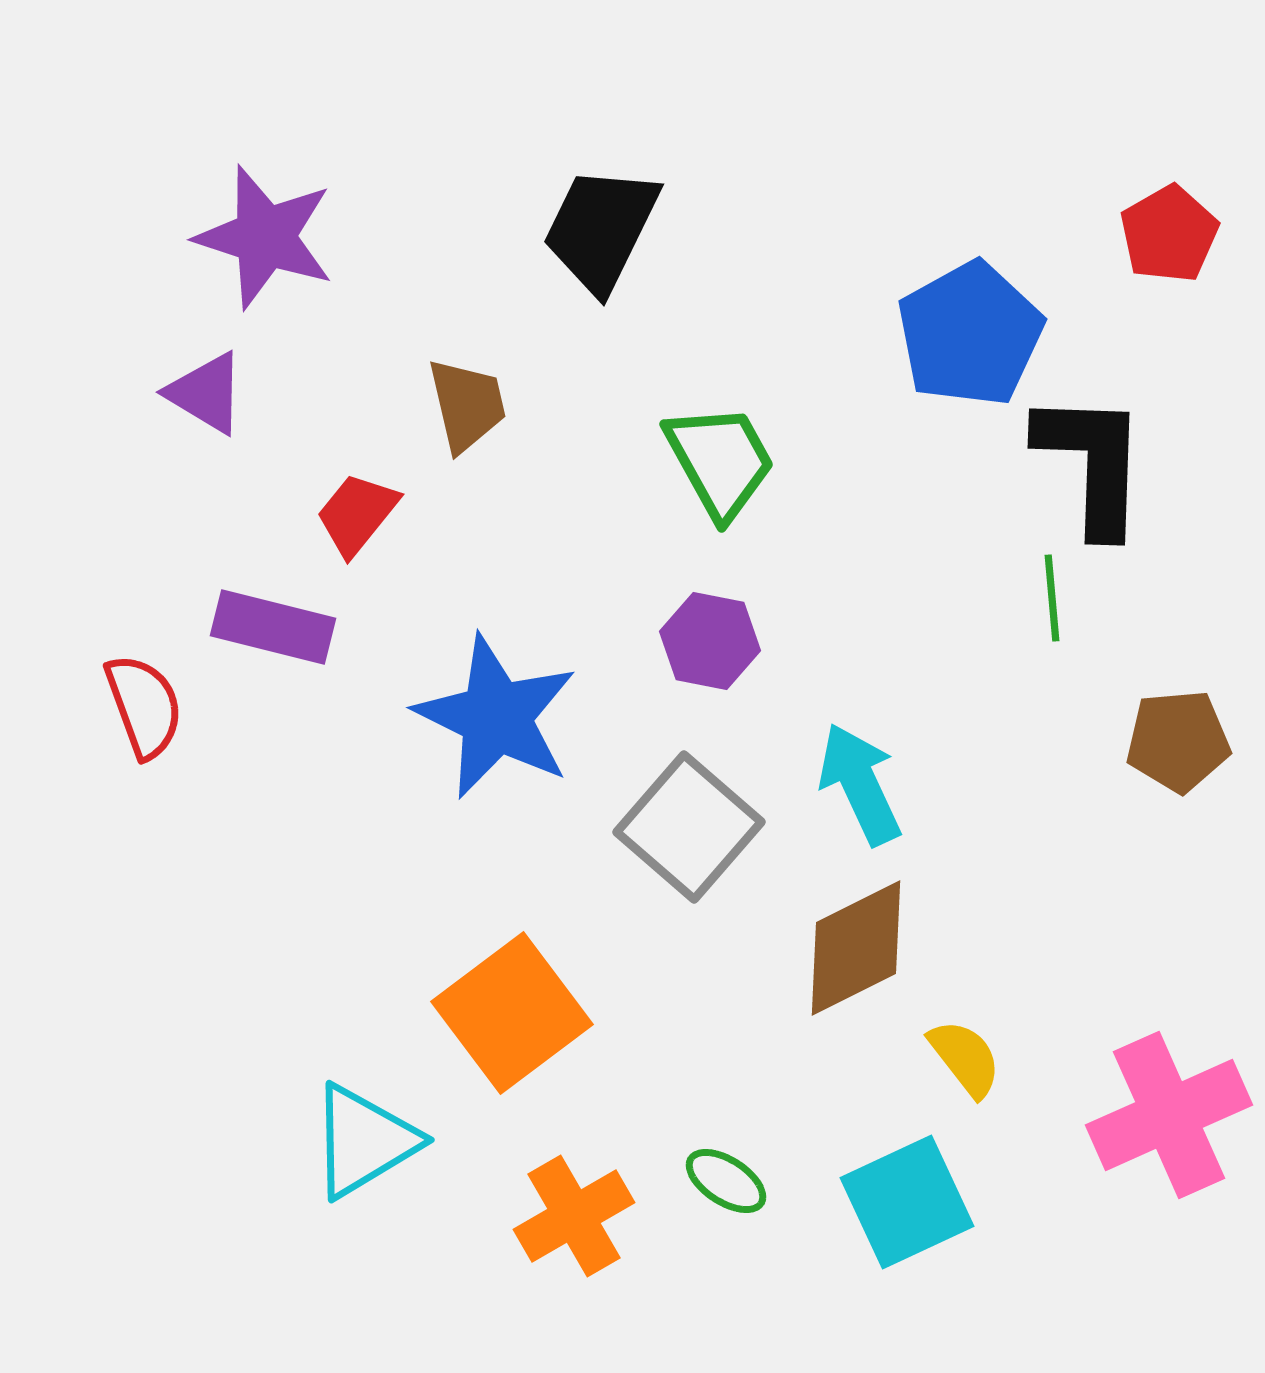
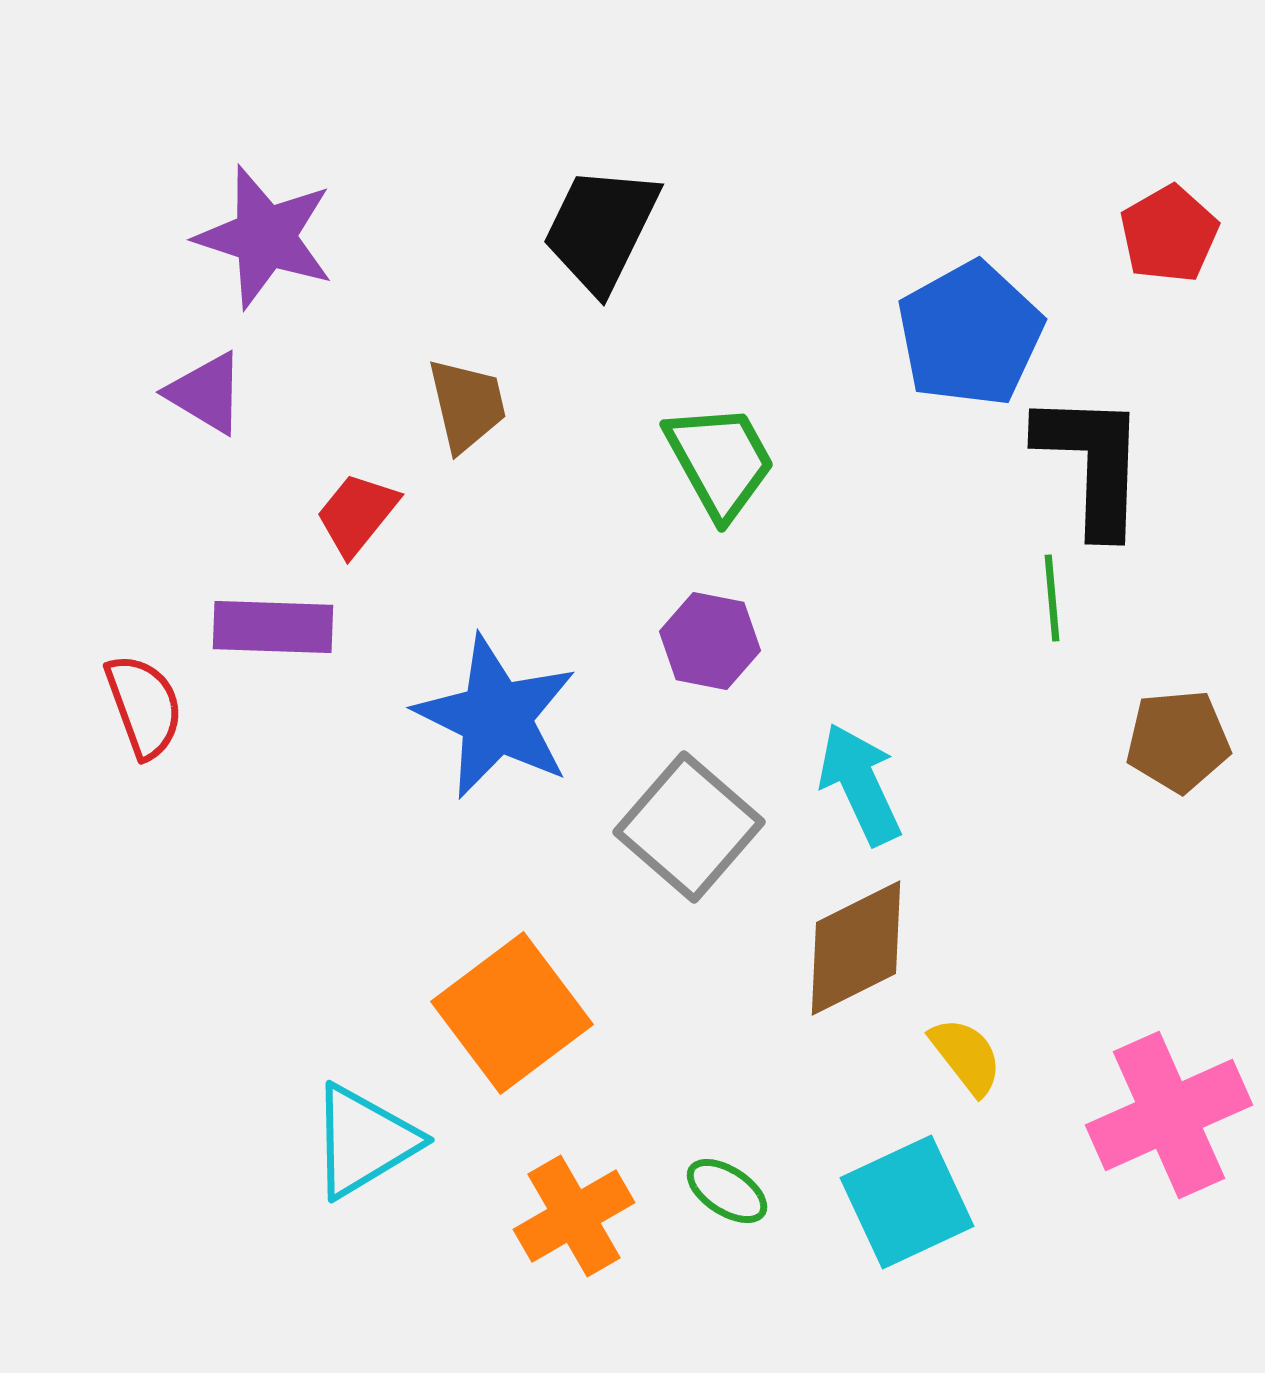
purple rectangle: rotated 12 degrees counterclockwise
yellow semicircle: moved 1 px right, 2 px up
green ellipse: moved 1 px right, 10 px down
